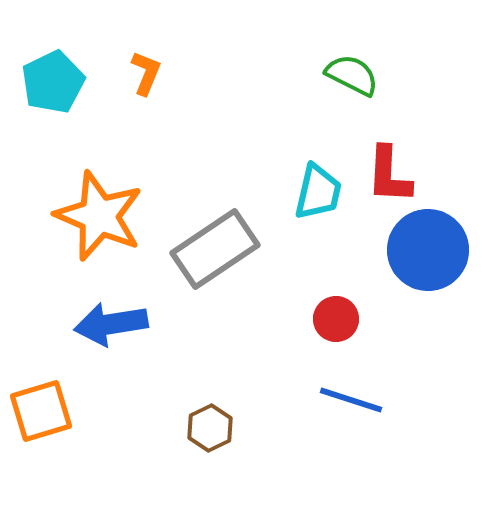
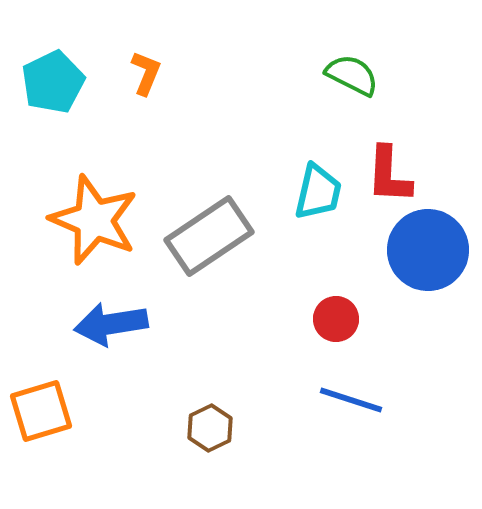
orange star: moved 5 px left, 4 px down
gray rectangle: moved 6 px left, 13 px up
